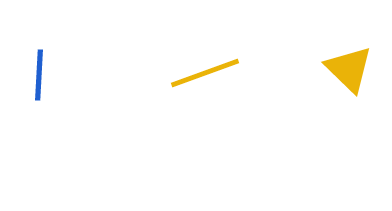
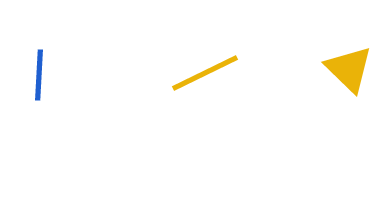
yellow line: rotated 6 degrees counterclockwise
